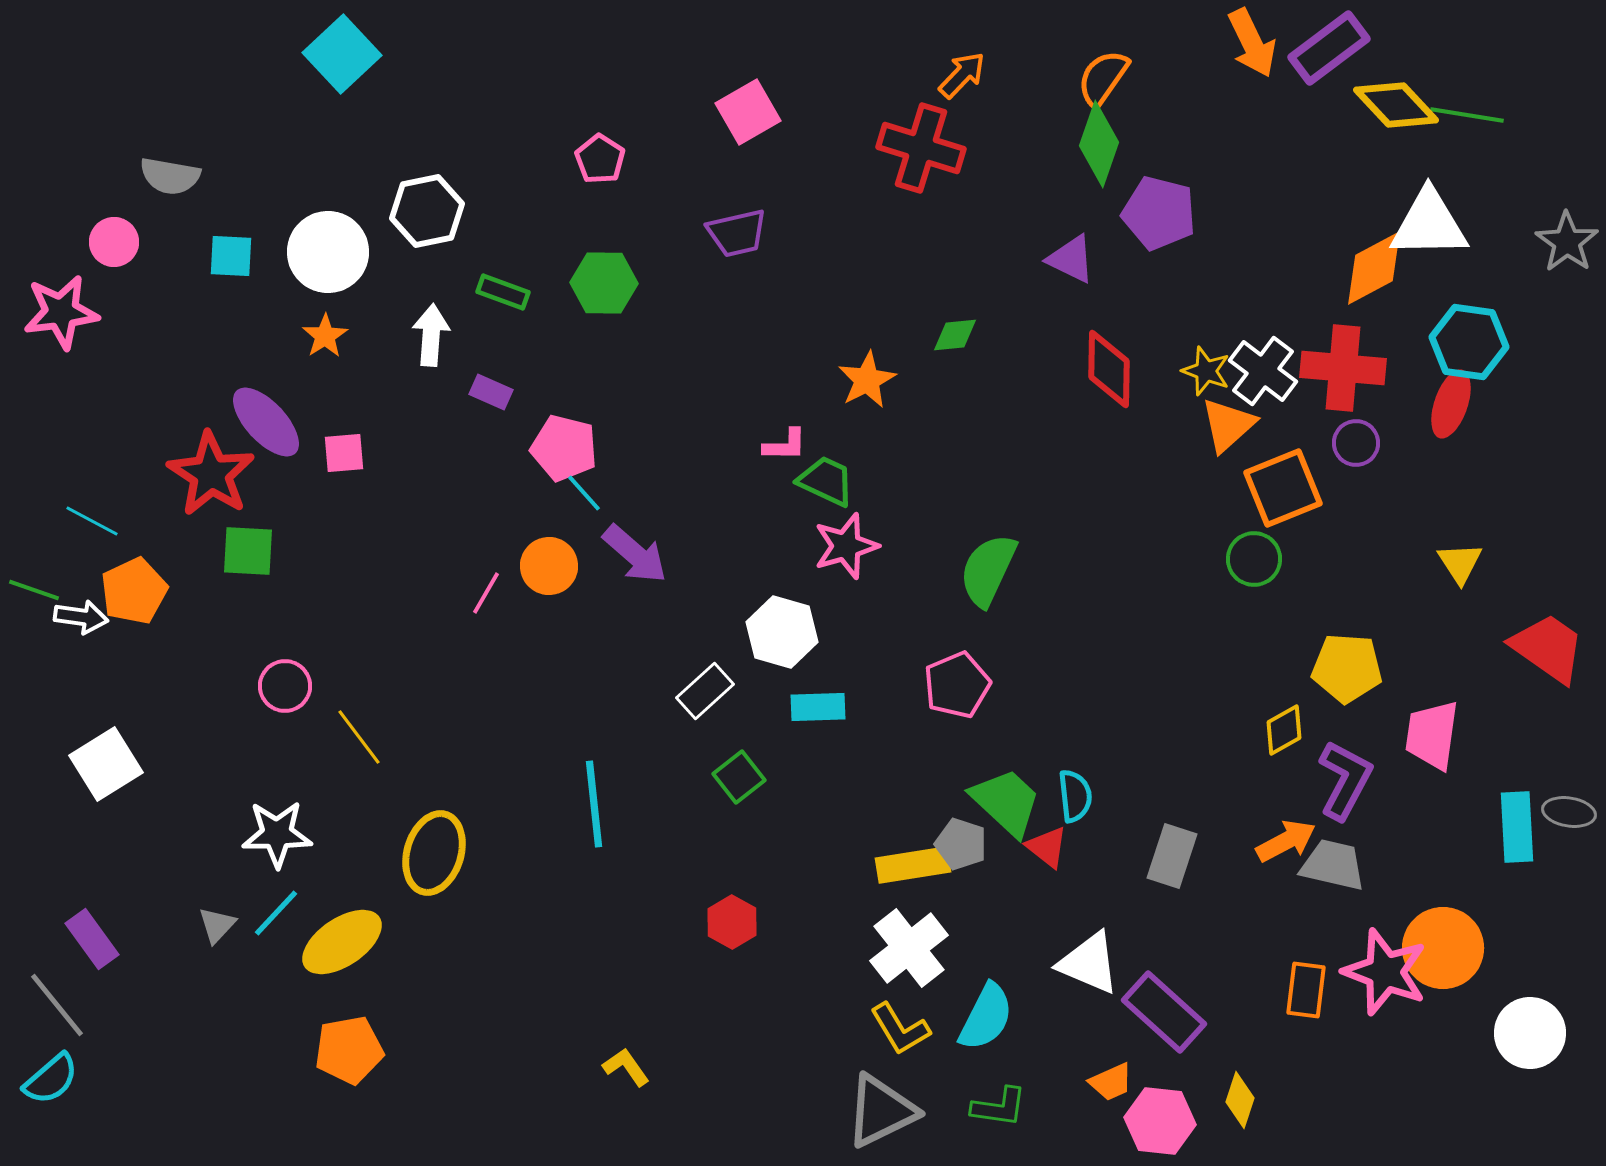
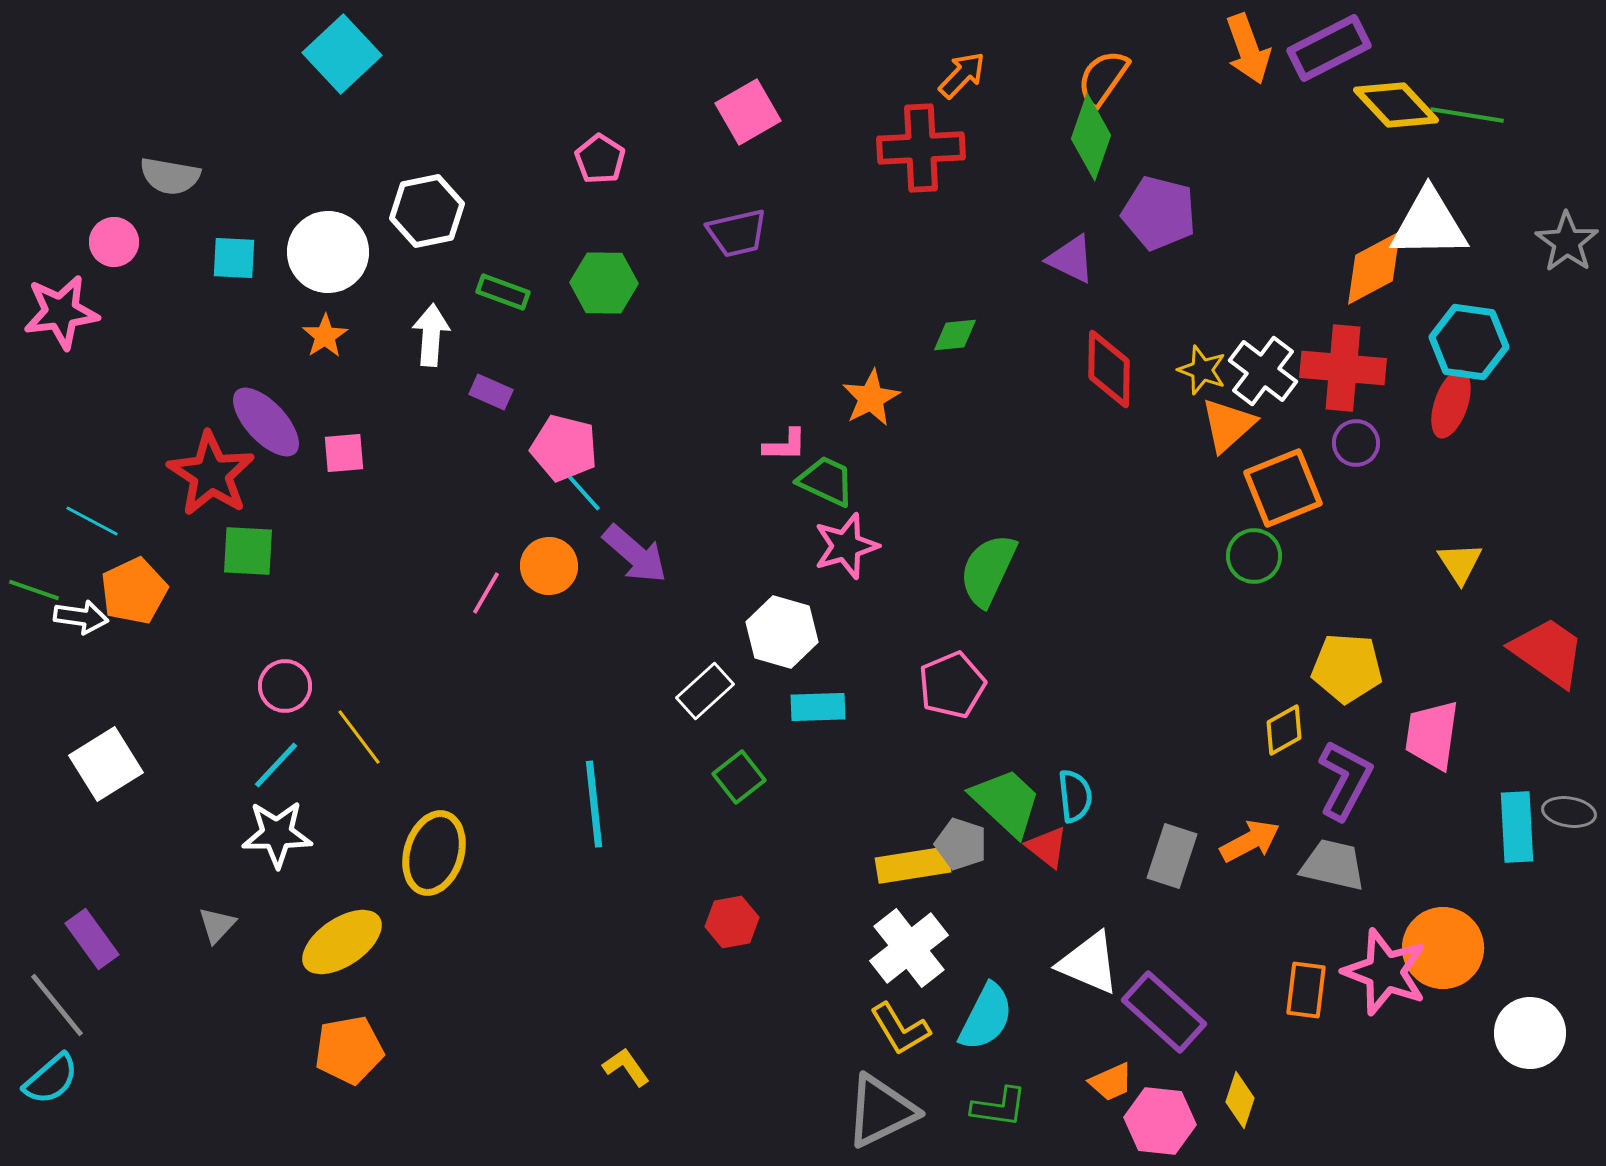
orange arrow at (1252, 43): moved 4 px left, 6 px down; rotated 6 degrees clockwise
purple rectangle at (1329, 48): rotated 10 degrees clockwise
green diamond at (1099, 144): moved 8 px left, 7 px up
red cross at (921, 148): rotated 20 degrees counterclockwise
cyan square at (231, 256): moved 3 px right, 2 px down
yellow star at (1206, 371): moved 4 px left, 1 px up
orange star at (867, 380): moved 4 px right, 18 px down
green circle at (1254, 559): moved 3 px up
red trapezoid at (1548, 648): moved 4 px down
pink pentagon at (957, 685): moved 5 px left
orange arrow at (1286, 841): moved 36 px left
cyan line at (276, 913): moved 148 px up
red hexagon at (732, 922): rotated 21 degrees clockwise
